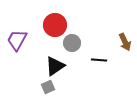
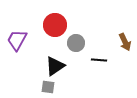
gray circle: moved 4 px right
gray square: rotated 32 degrees clockwise
